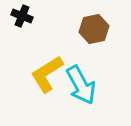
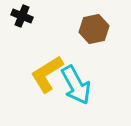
cyan arrow: moved 5 px left
